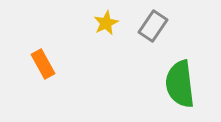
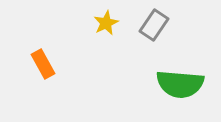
gray rectangle: moved 1 px right, 1 px up
green semicircle: rotated 78 degrees counterclockwise
